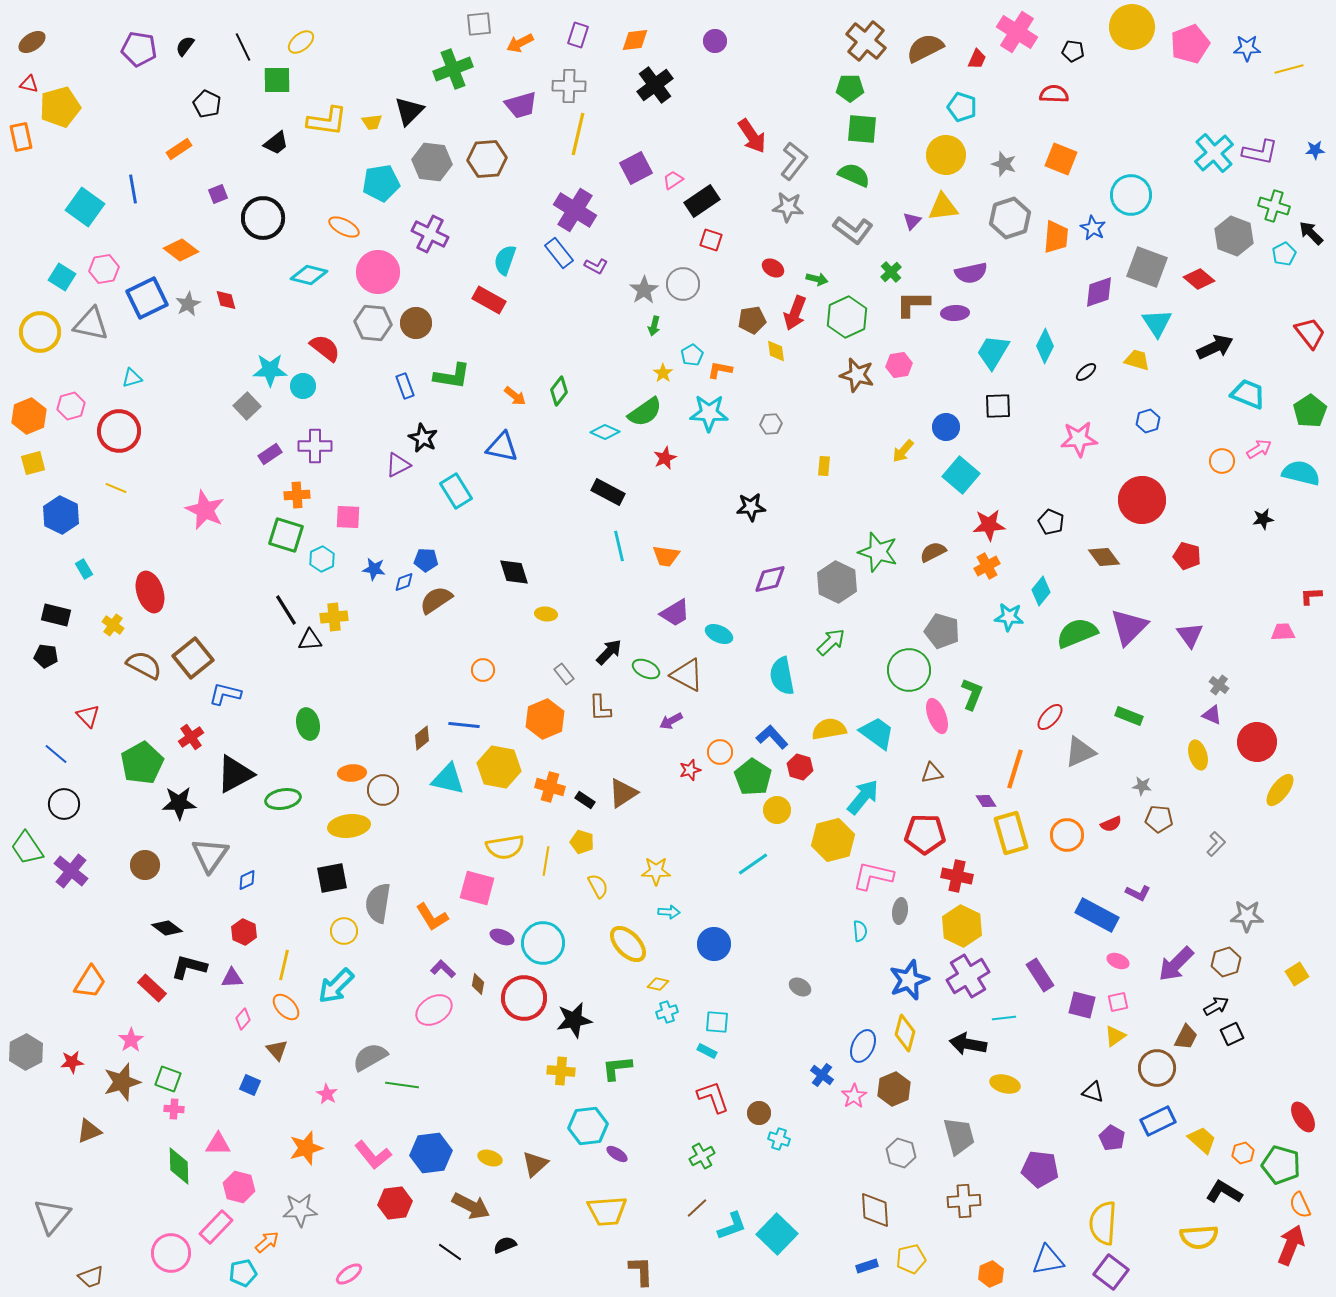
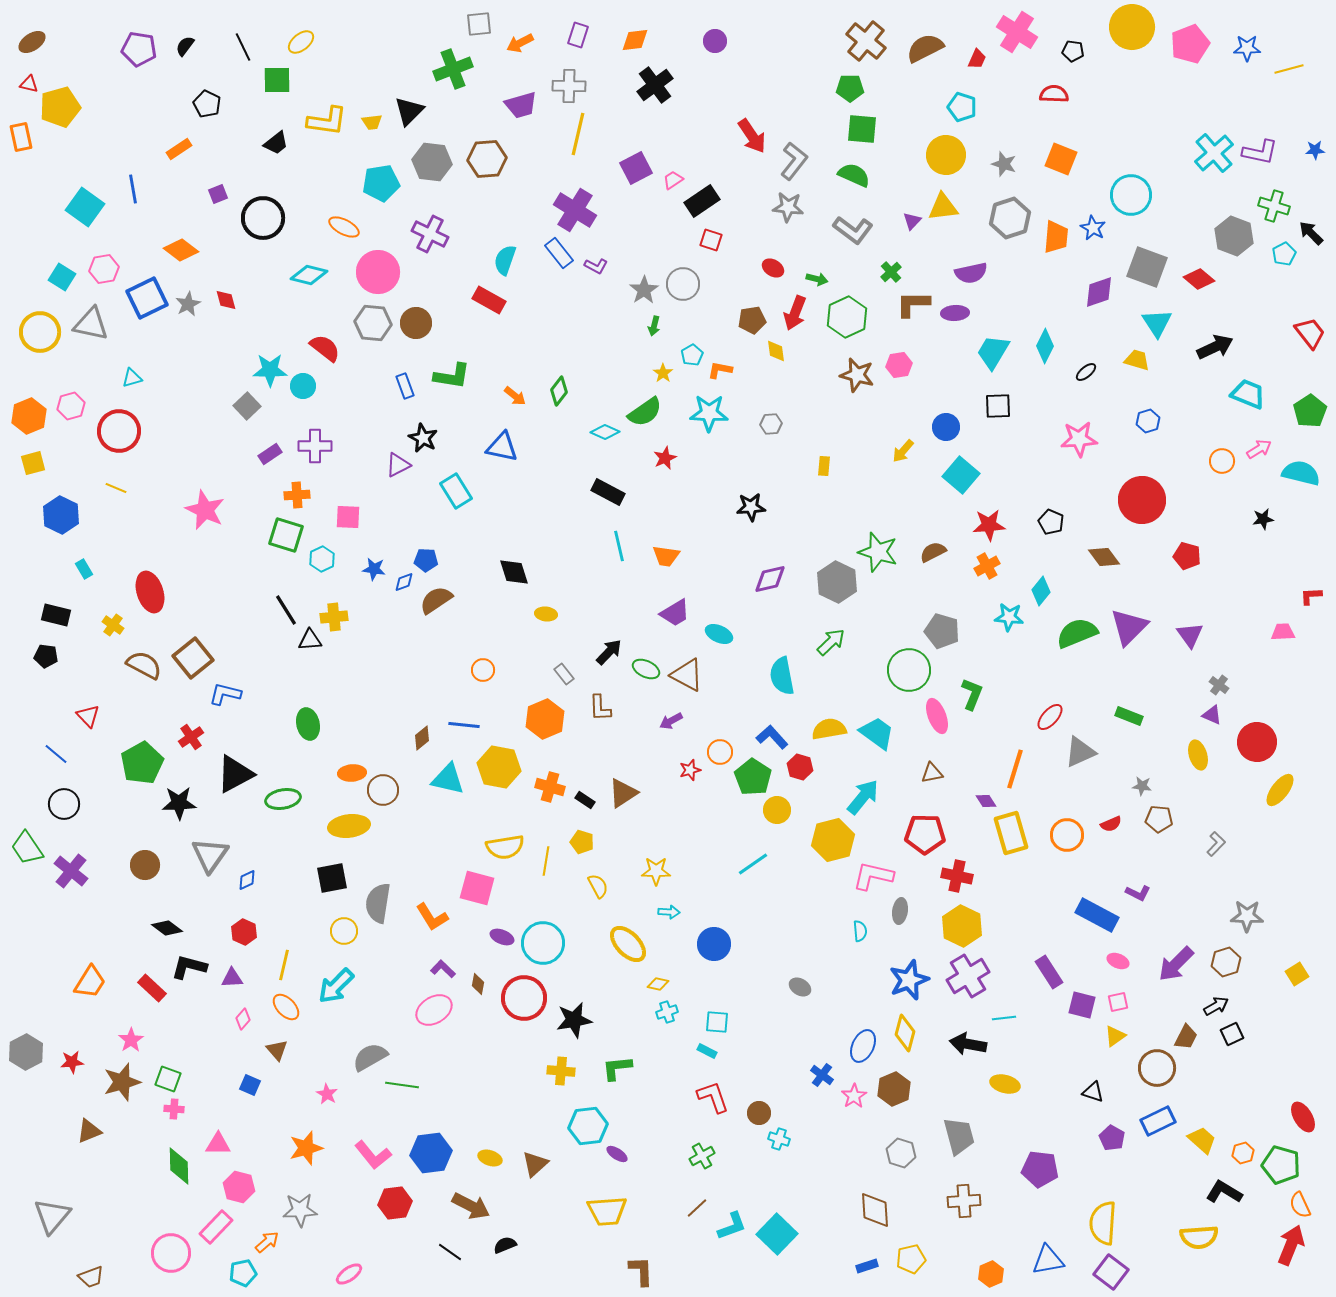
purple rectangle at (1040, 975): moved 9 px right, 3 px up
